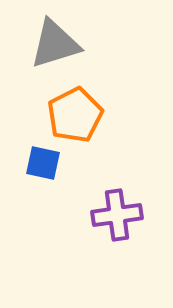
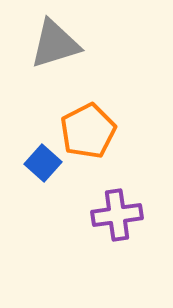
orange pentagon: moved 13 px right, 16 px down
blue square: rotated 30 degrees clockwise
